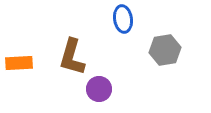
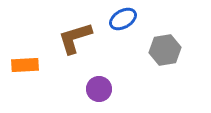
blue ellipse: rotated 68 degrees clockwise
brown L-shape: moved 3 px right, 19 px up; rotated 57 degrees clockwise
orange rectangle: moved 6 px right, 2 px down
